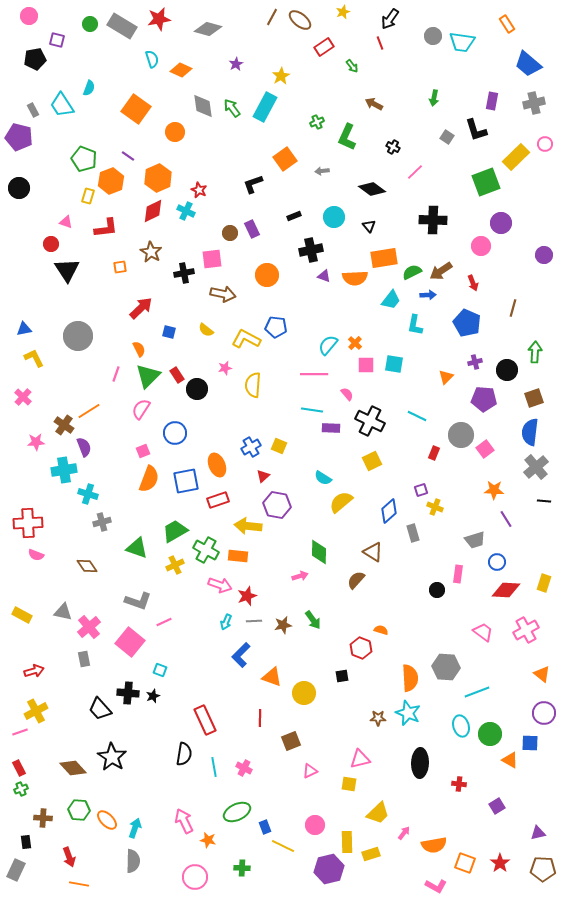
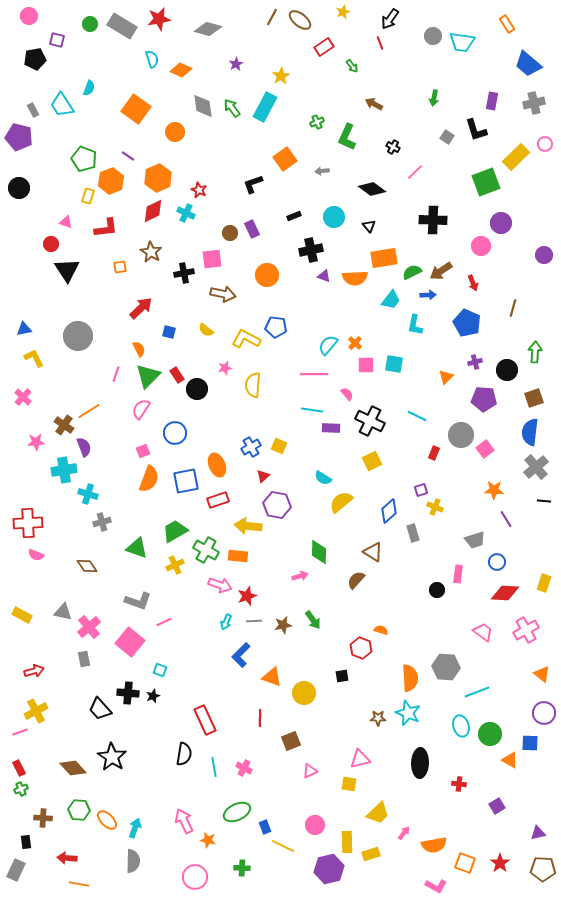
cyan cross at (186, 211): moved 2 px down
red diamond at (506, 590): moved 1 px left, 3 px down
red arrow at (69, 857): moved 2 px left, 1 px down; rotated 114 degrees clockwise
